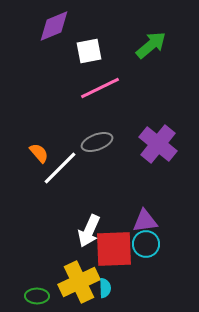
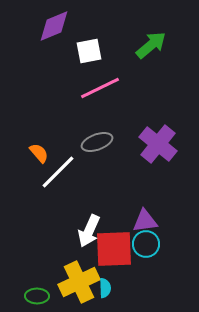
white line: moved 2 px left, 4 px down
